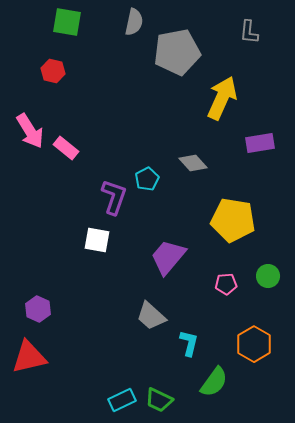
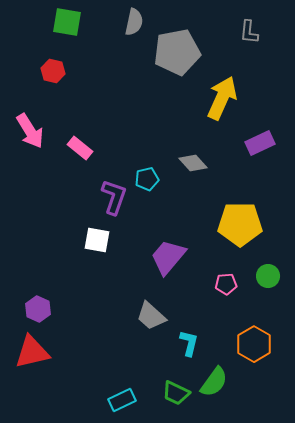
purple rectangle: rotated 16 degrees counterclockwise
pink rectangle: moved 14 px right
cyan pentagon: rotated 15 degrees clockwise
yellow pentagon: moved 7 px right, 4 px down; rotated 9 degrees counterclockwise
red triangle: moved 3 px right, 5 px up
green trapezoid: moved 17 px right, 7 px up
